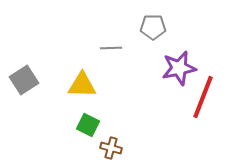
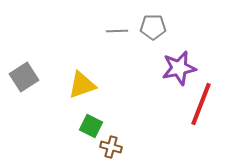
gray line: moved 6 px right, 17 px up
gray square: moved 3 px up
yellow triangle: rotated 20 degrees counterclockwise
red line: moved 2 px left, 7 px down
green square: moved 3 px right, 1 px down
brown cross: moved 1 px up
